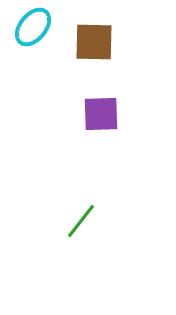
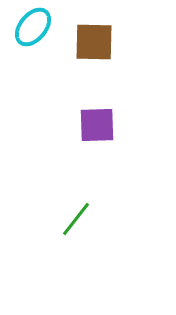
purple square: moved 4 px left, 11 px down
green line: moved 5 px left, 2 px up
